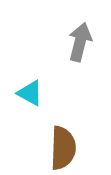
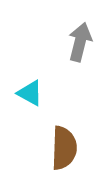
brown semicircle: moved 1 px right
